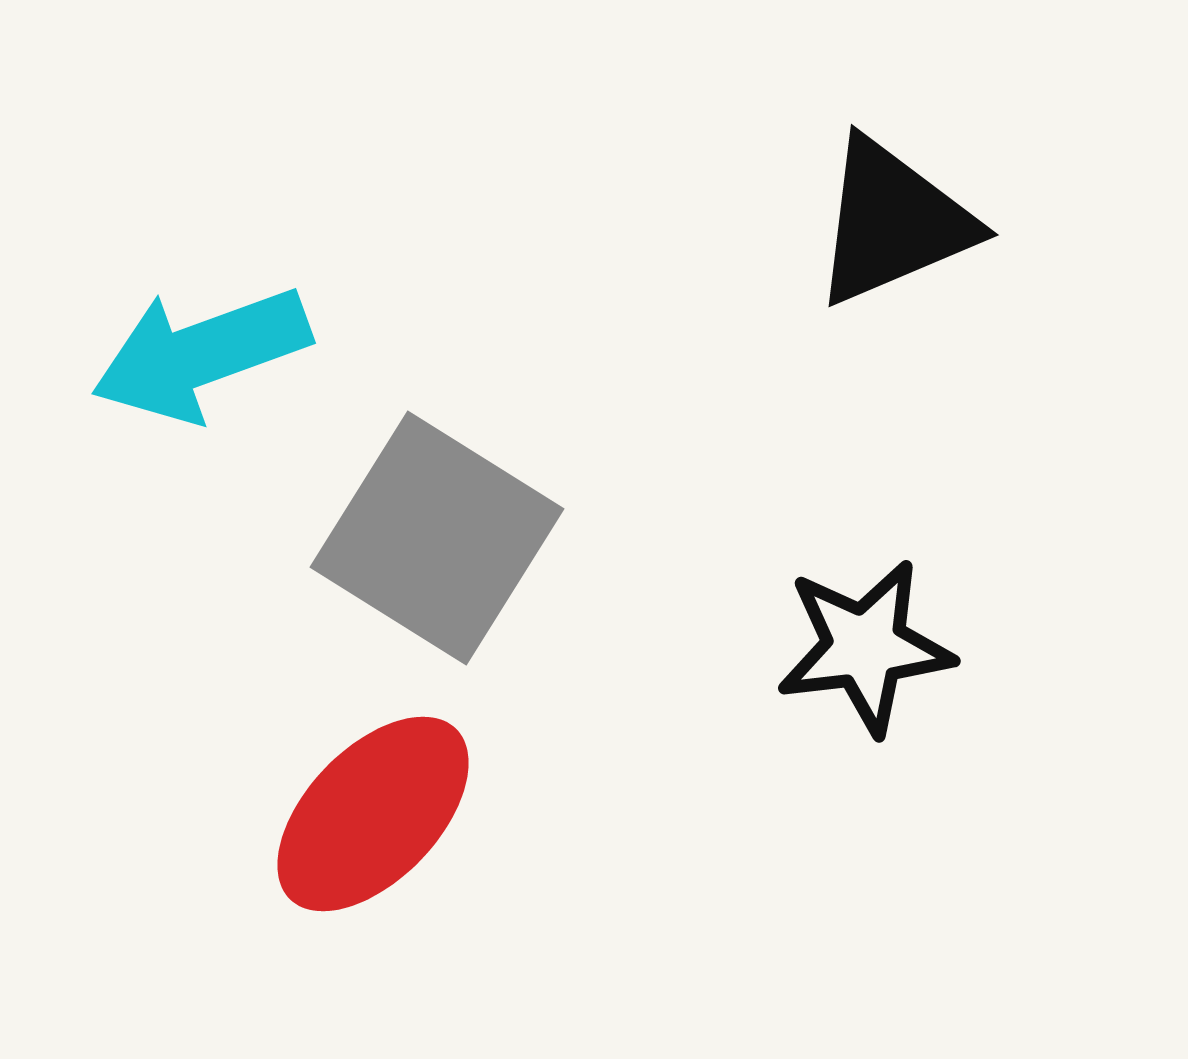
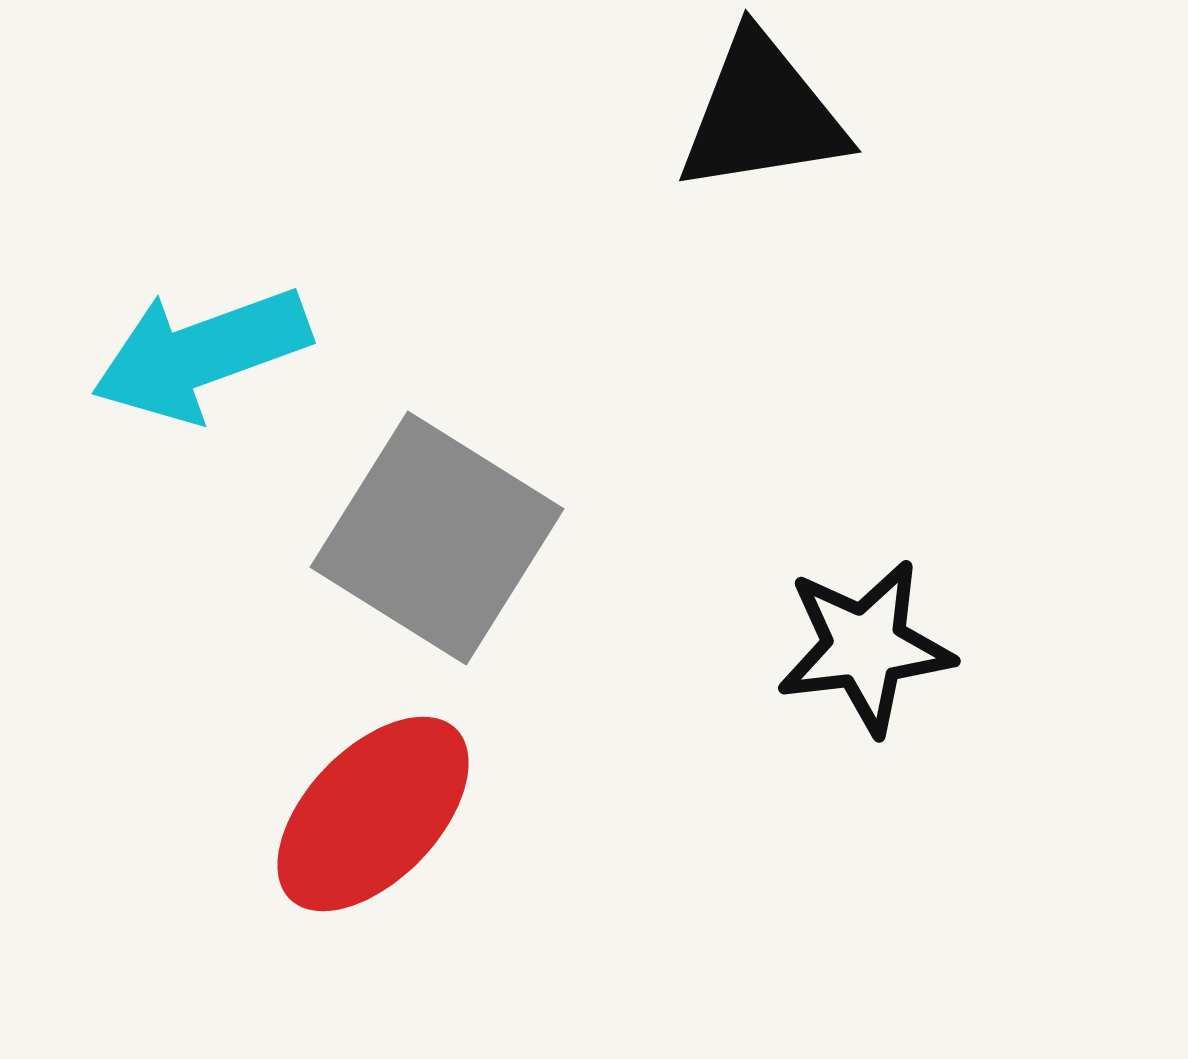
black triangle: moved 131 px left, 108 px up; rotated 14 degrees clockwise
